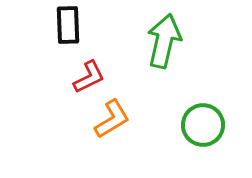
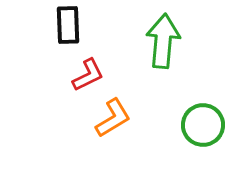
green arrow: moved 1 px left; rotated 8 degrees counterclockwise
red L-shape: moved 1 px left, 2 px up
orange L-shape: moved 1 px right, 1 px up
